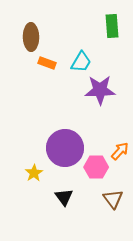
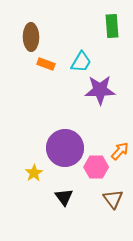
orange rectangle: moved 1 px left, 1 px down
